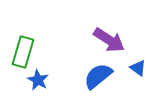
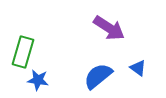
purple arrow: moved 12 px up
blue star: rotated 20 degrees counterclockwise
